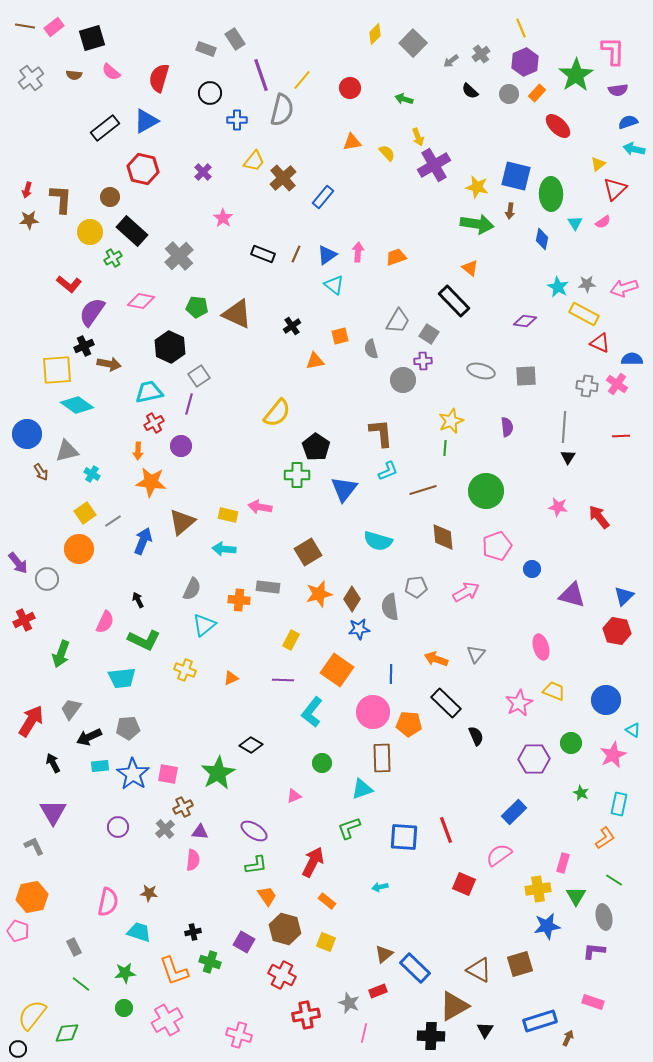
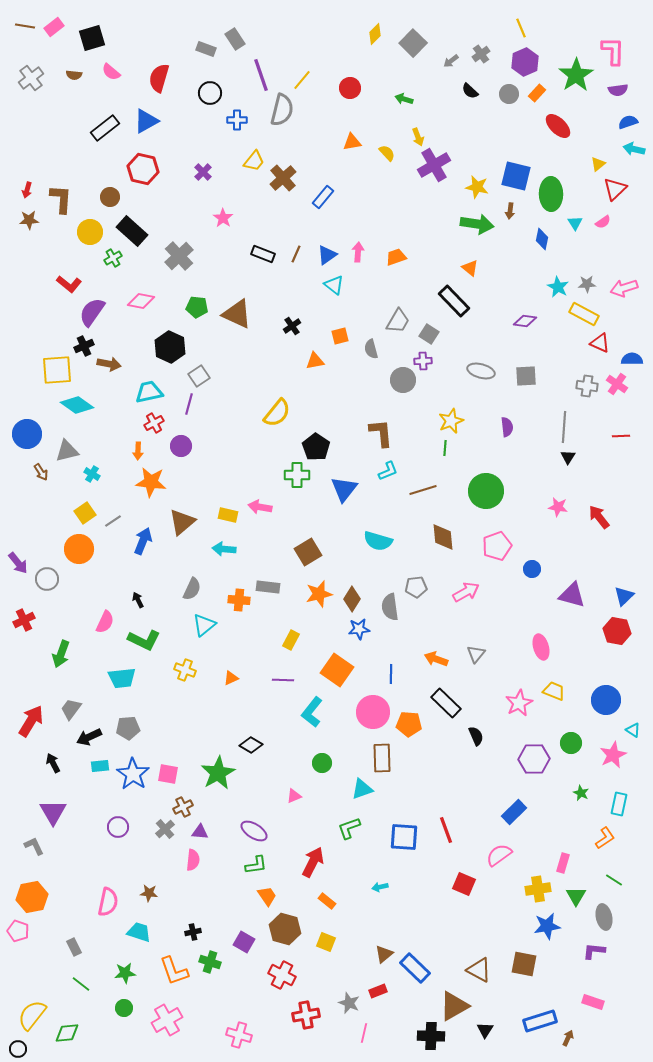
brown square at (520, 964): moved 4 px right; rotated 28 degrees clockwise
